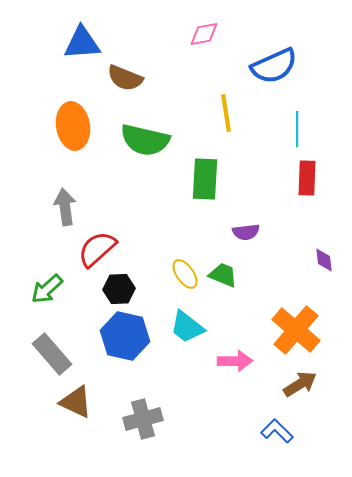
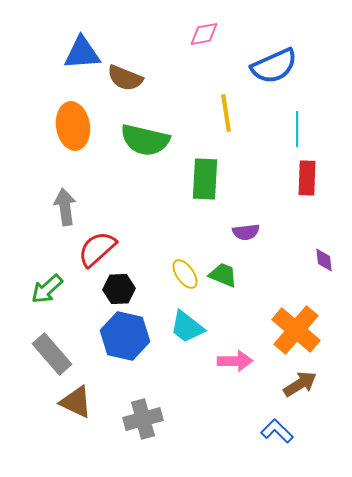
blue triangle: moved 10 px down
